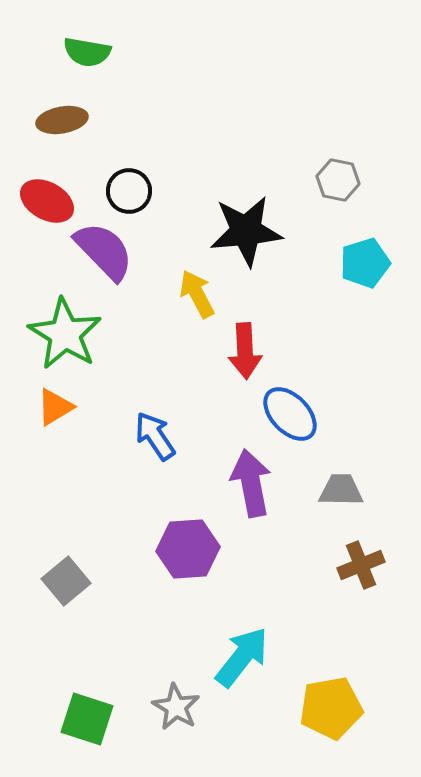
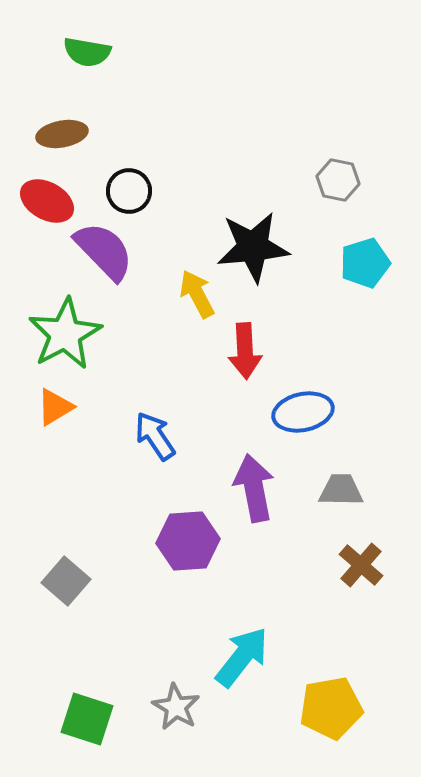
brown ellipse: moved 14 px down
black star: moved 7 px right, 16 px down
green star: rotated 12 degrees clockwise
blue ellipse: moved 13 px right, 2 px up; rotated 58 degrees counterclockwise
purple arrow: moved 3 px right, 5 px down
purple hexagon: moved 8 px up
brown cross: rotated 27 degrees counterclockwise
gray square: rotated 9 degrees counterclockwise
